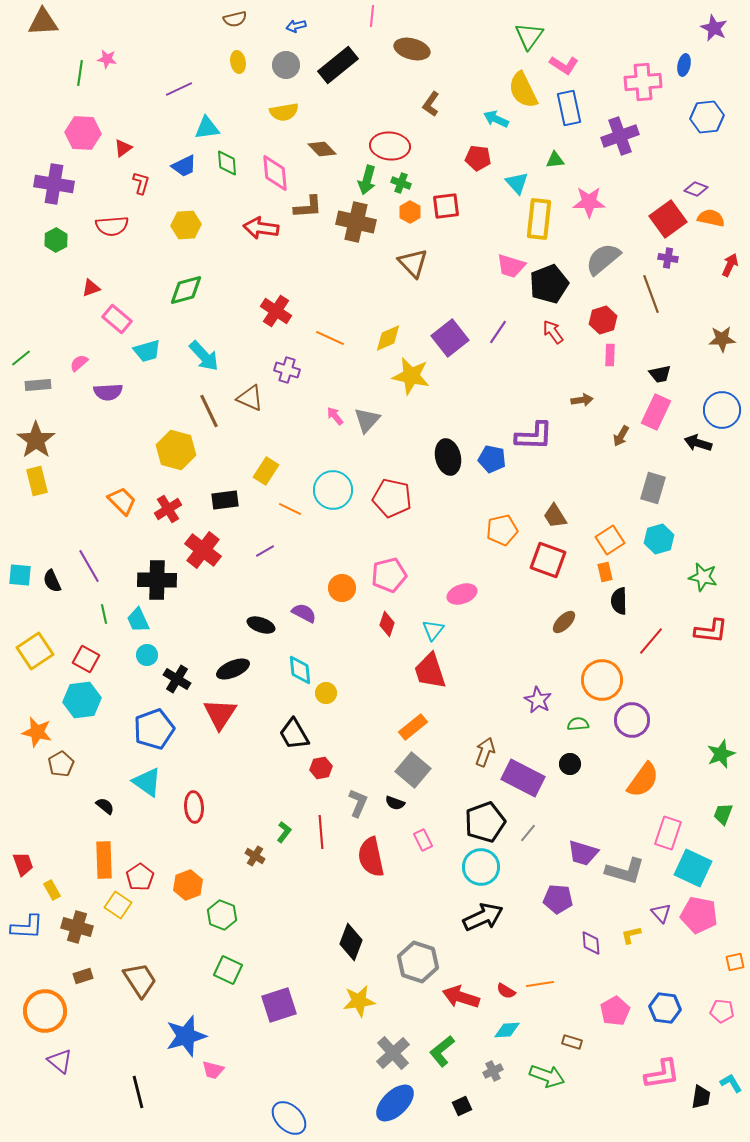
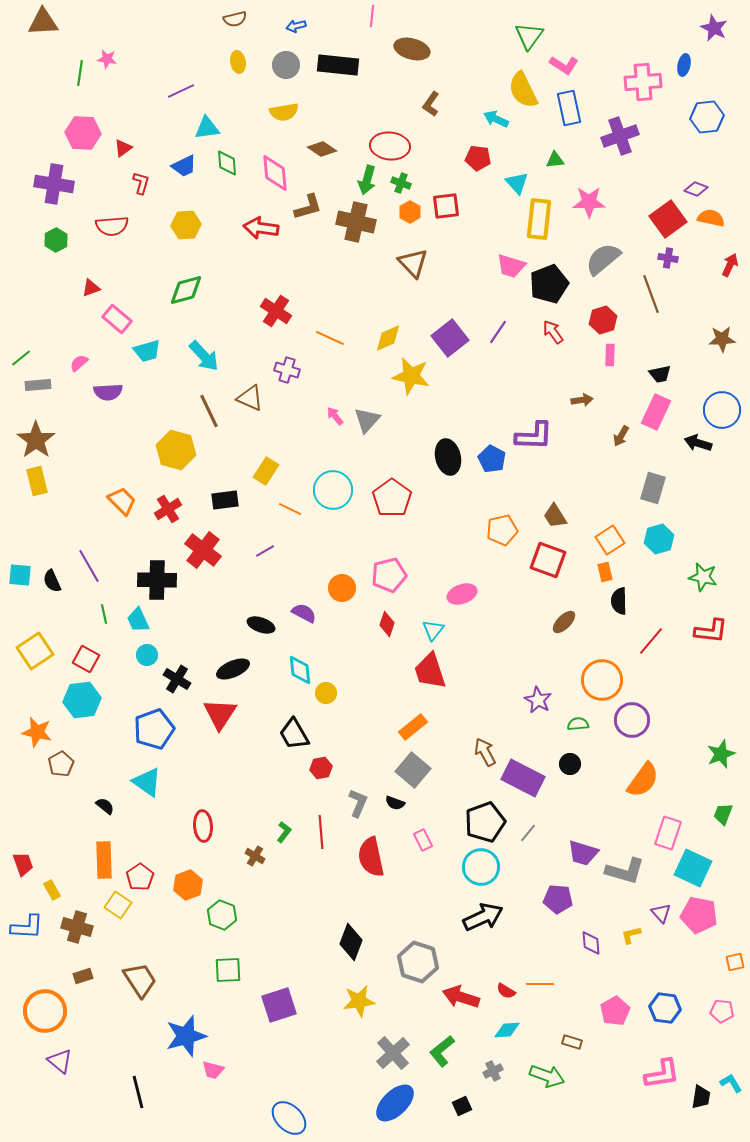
black rectangle at (338, 65): rotated 45 degrees clockwise
purple line at (179, 89): moved 2 px right, 2 px down
brown diamond at (322, 149): rotated 12 degrees counterclockwise
brown L-shape at (308, 207): rotated 12 degrees counterclockwise
blue pentagon at (492, 459): rotated 16 degrees clockwise
red pentagon at (392, 498): rotated 24 degrees clockwise
brown arrow at (485, 752): rotated 48 degrees counterclockwise
red ellipse at (194, 807): moved 9 px right, 19 px down
green square at (228, 970): rotated 28 degrees counterclockwise
orange line at (540, 984): rotated 8 degrees clockwise
